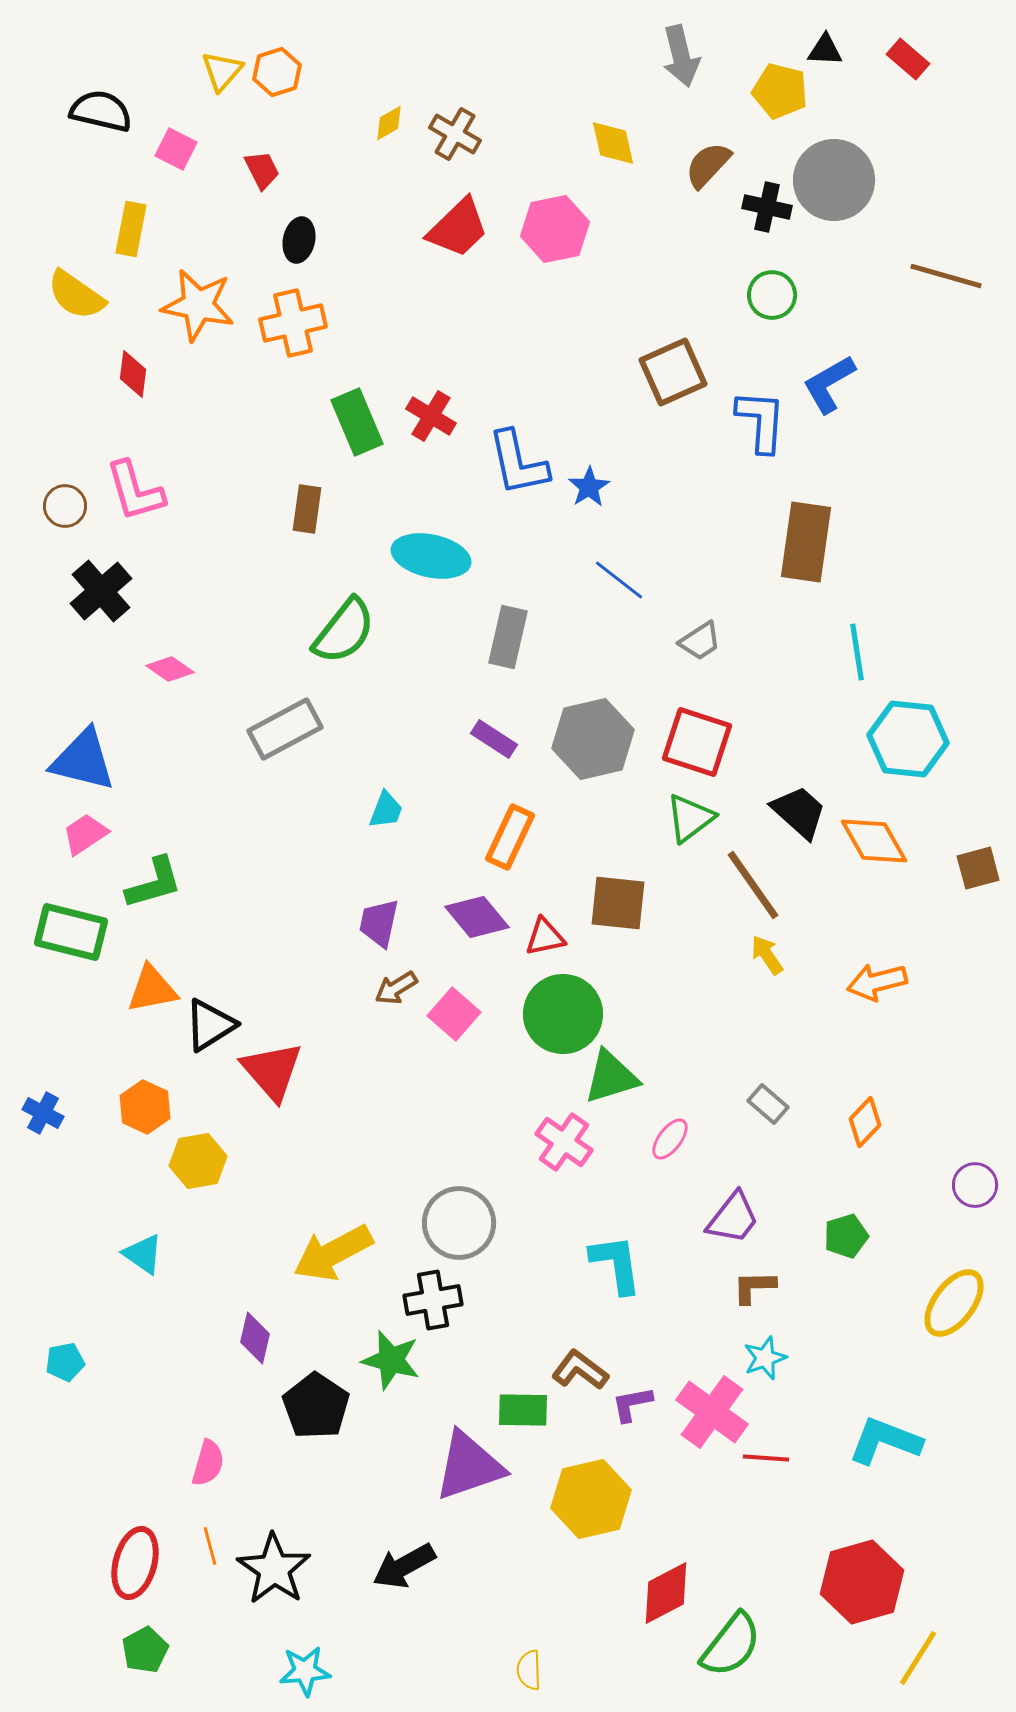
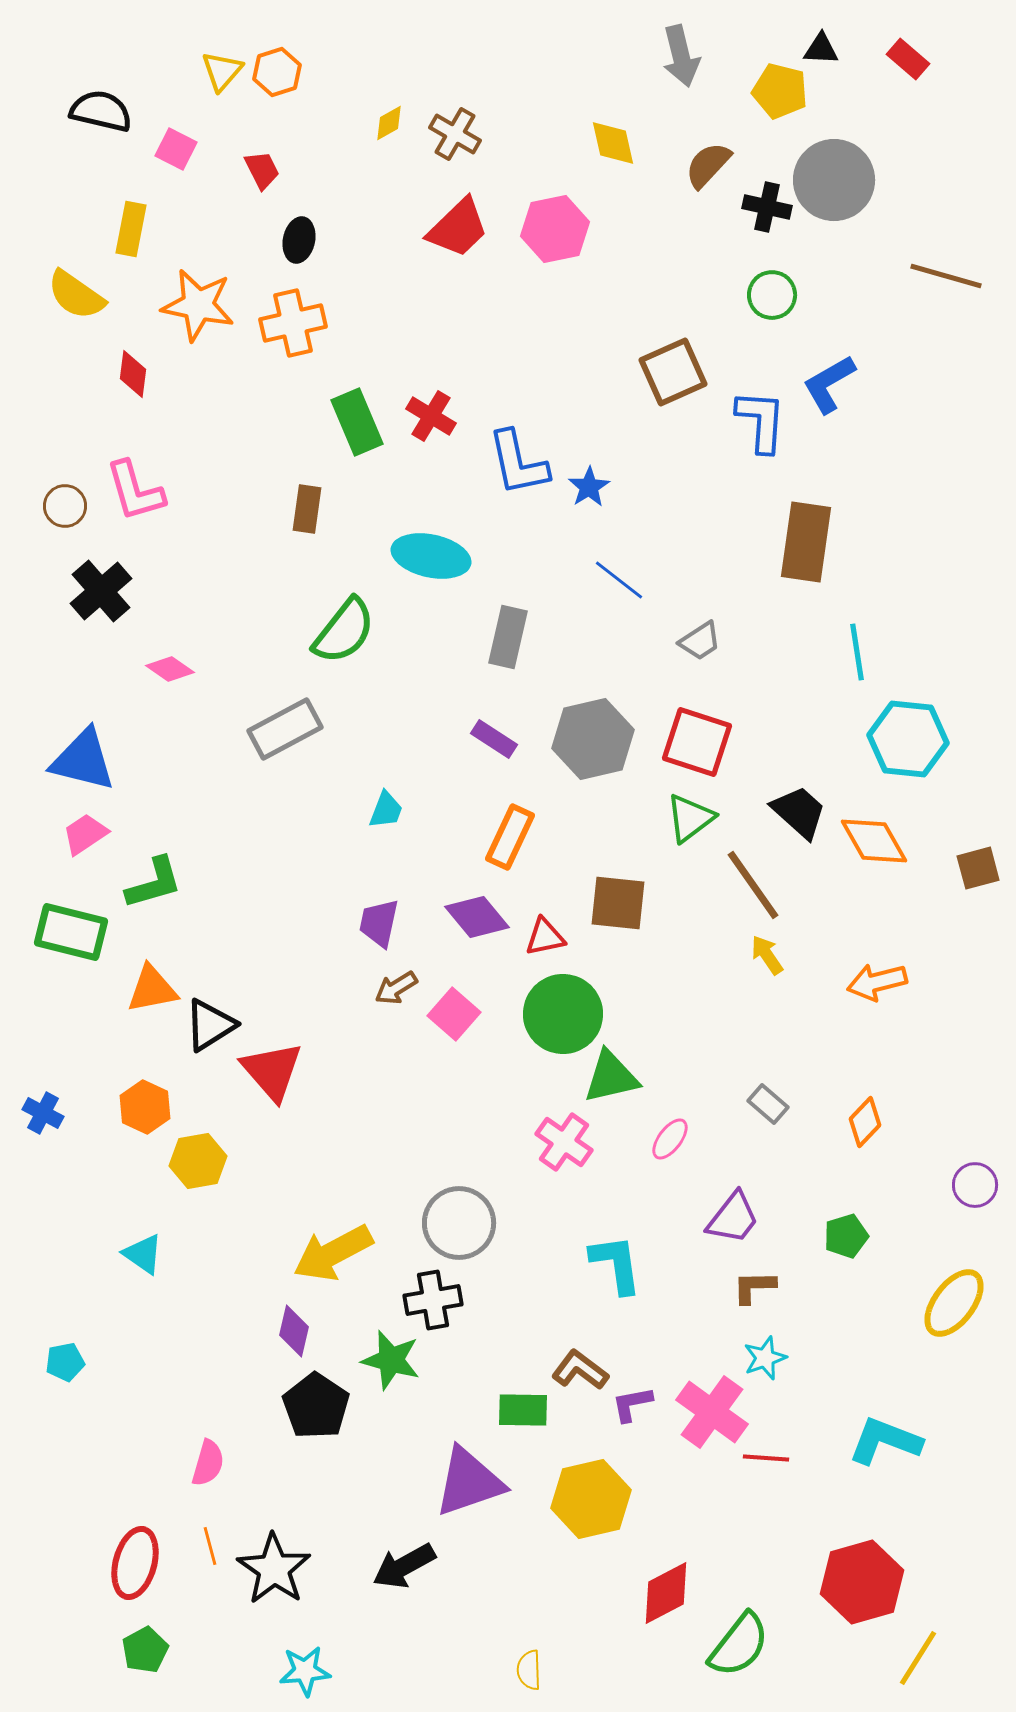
black triangle at (825, 50): moved 4 px left, 1 px up
green triangle at (611, 1077): rotated 4 degrees clockwise
purple diamond at (255, 1338): moved 39 px right, 7 px up
purple triangle at (469, 1466): moved 16 px down
green semicircle at (731, 1645): moved 8 px right
